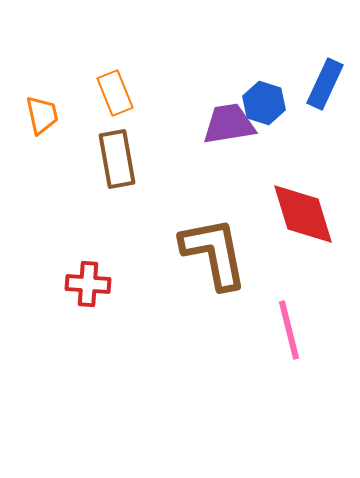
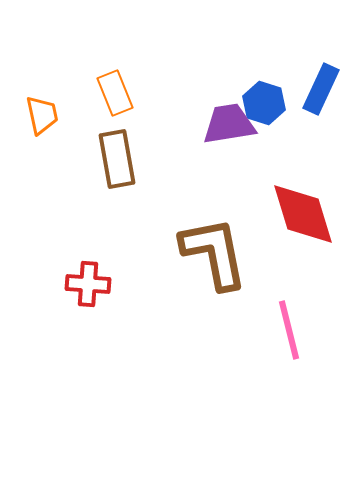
blue rectangle: moved 4 px left, 5 px down
